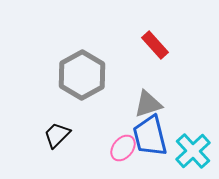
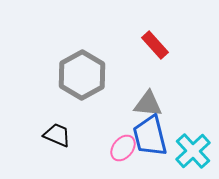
gray triangle: rotated 24 degrees clockwise
black trapezoid: rotated 68 degrees clockwise
